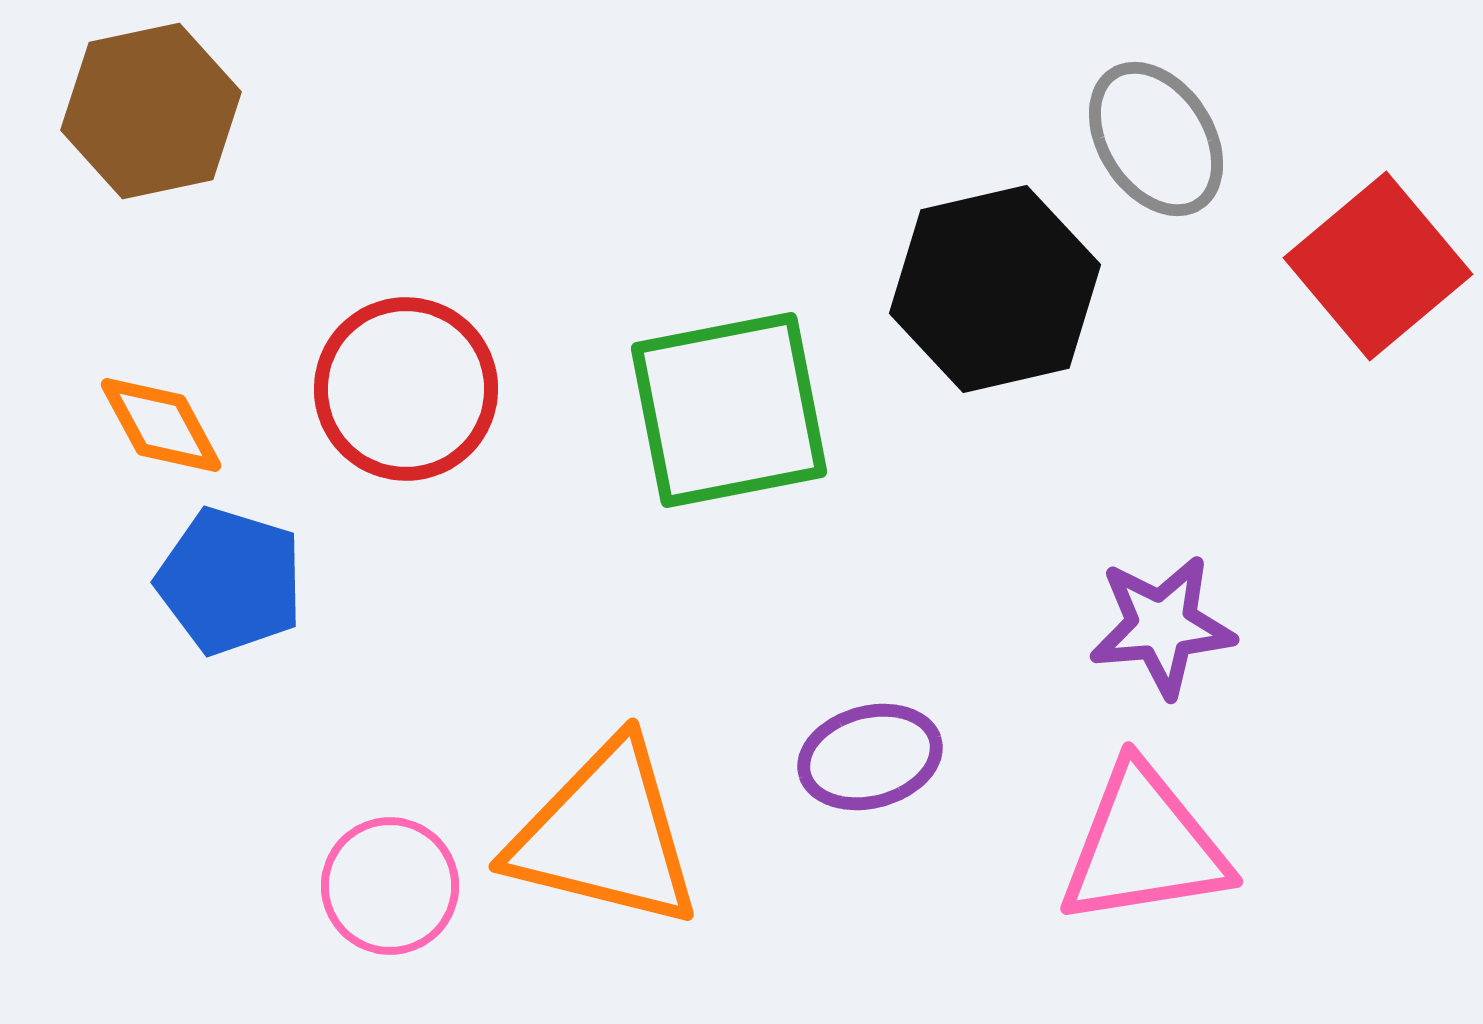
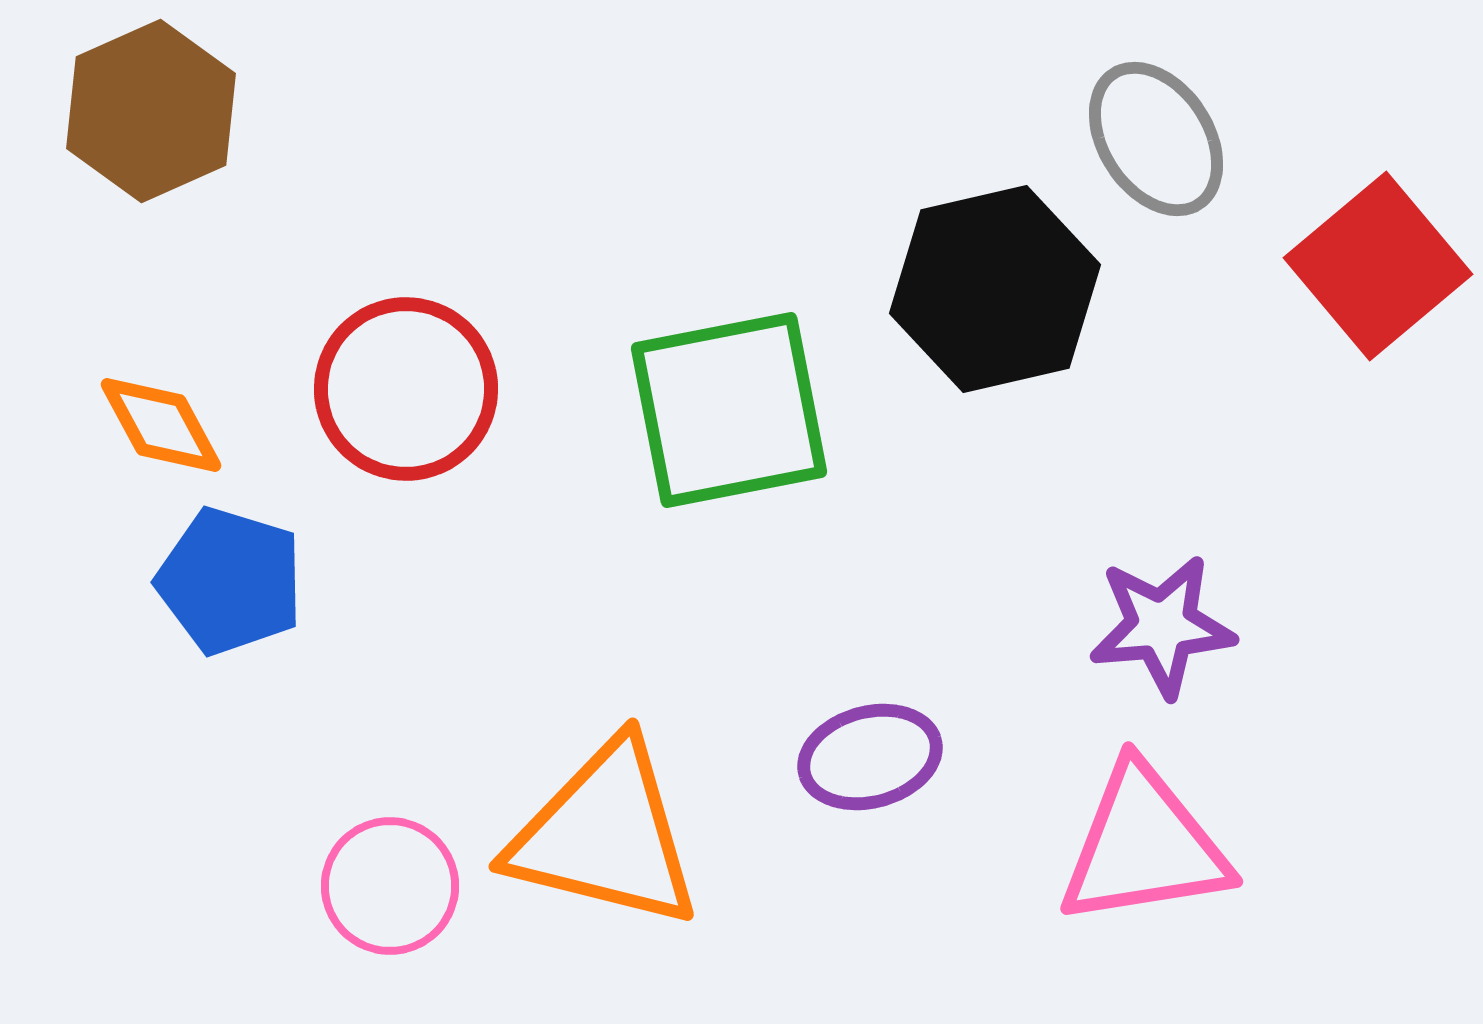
brown hexagon: rotated 12 degrees counterclockwise
